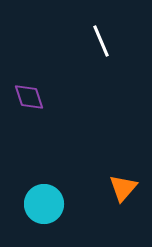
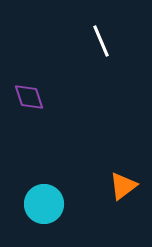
orange triangle: moved 2 px up; rotated 12 degrees clockwise
